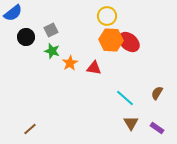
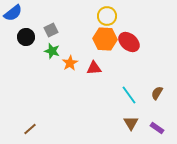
orange hexagon: moved 6 px left, 1 px up
red triangle: rotated 14 degrees counterclockwise
cyan line: moved 4 px right, 3 px up; rotated 12 degrees clockwise
